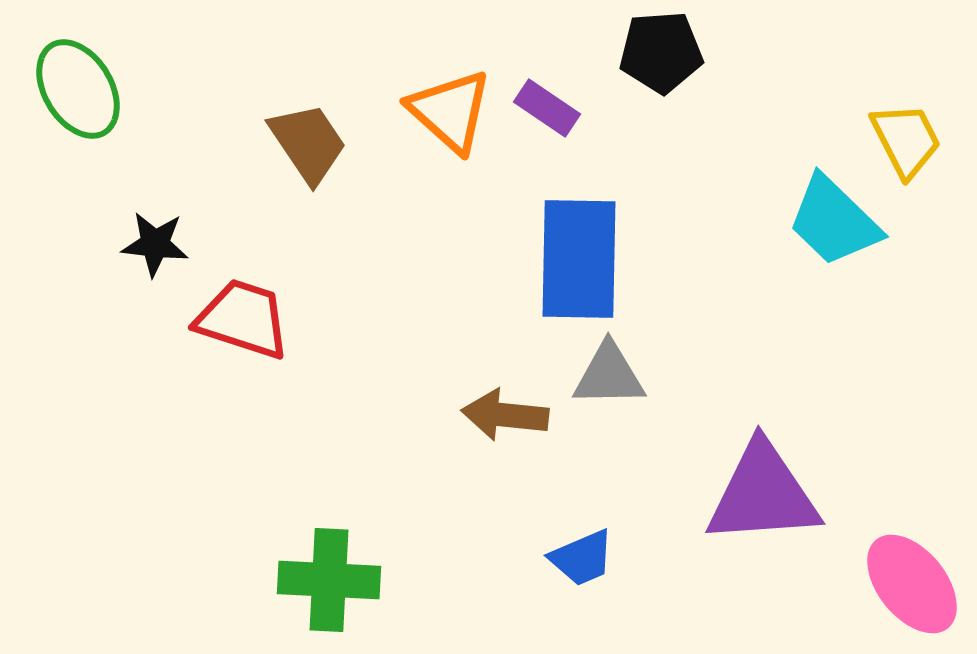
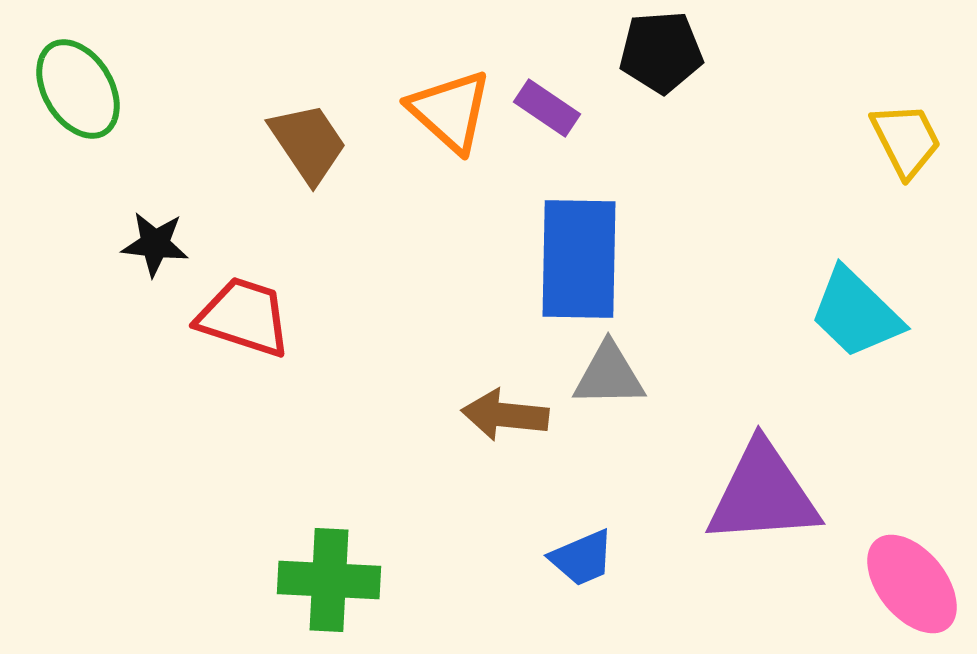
cyan trapezoid: moved 22 px right, 92 px down
red trapezoid: moved 1 px right, 2 px up
